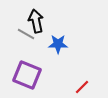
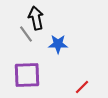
black arrow: moved 3 px up
gray line: rotated 24 degrees clockwise
purple square: rotated 24 degrees counterclockwise
